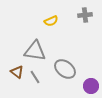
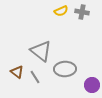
gray cross: moved 3 px left, 3 px up; rotated 16 degrees clockwise
yellow semicircle: moved 10 px right, 10 px up
gray triangle: moved 6 px right; rotated 30 degrees clockwise
gray ellipse: rotated 40 degrees counterclockwise
purple circle: moved 1 px right, 1 px up
